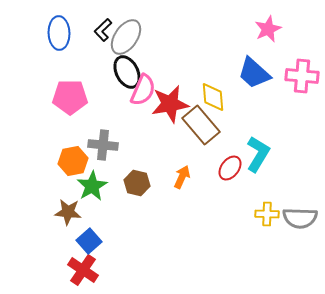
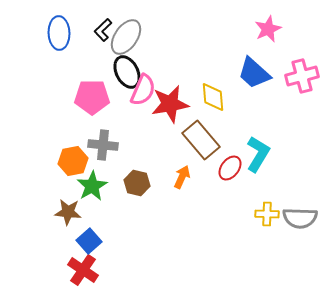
pink cross: rotated 20 degrees counterclockwise
pink pentagon: moved 22 px right
brown rectangle: moved 15 px down
